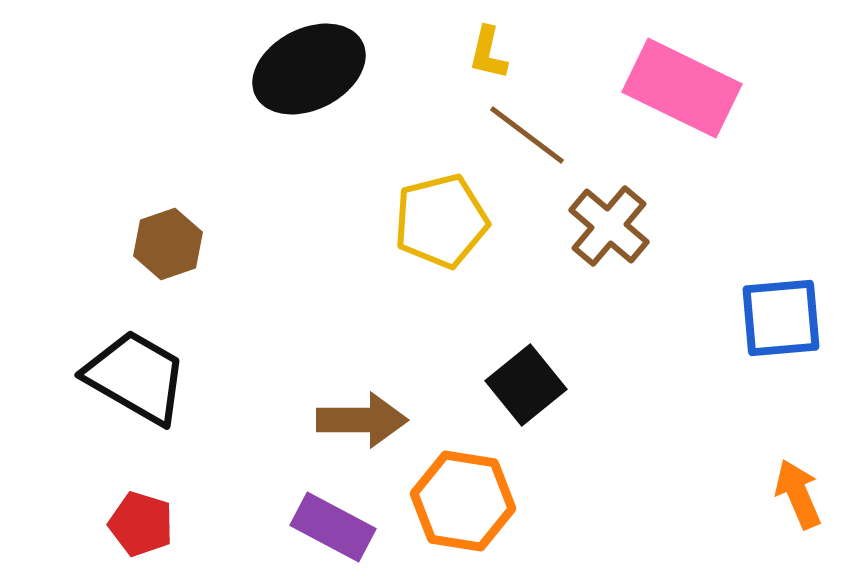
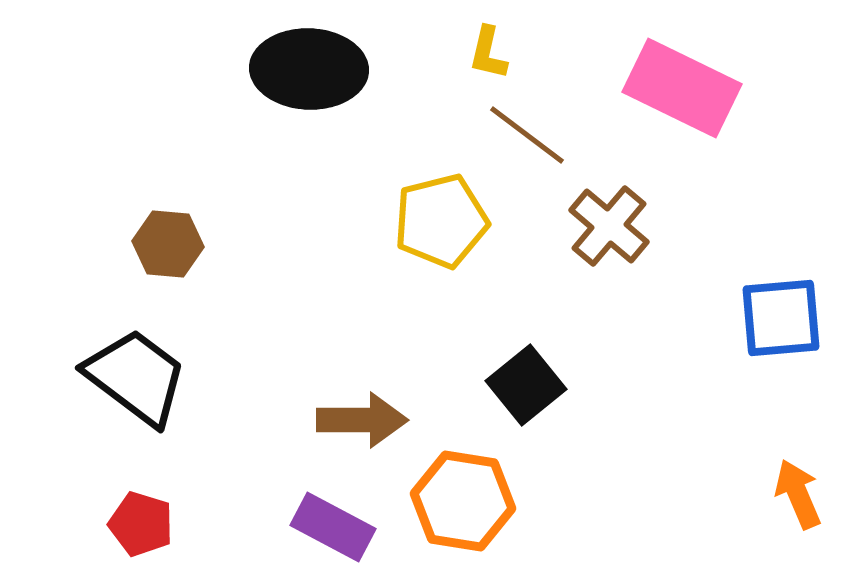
black ellipse: rotated 29 degrees clockwise
brown hexagon: rotated 24 degrees clockwise
black trapezoid: rotated 7 degrees clockwise
